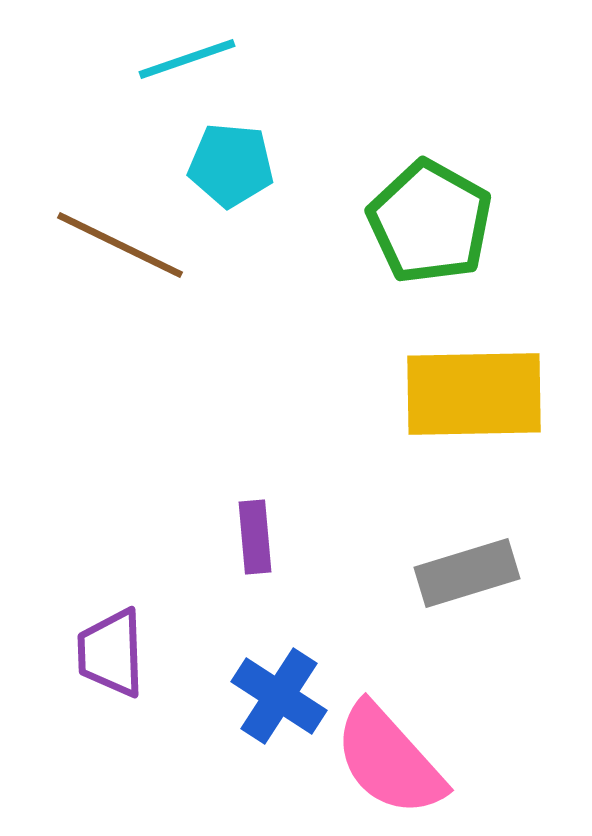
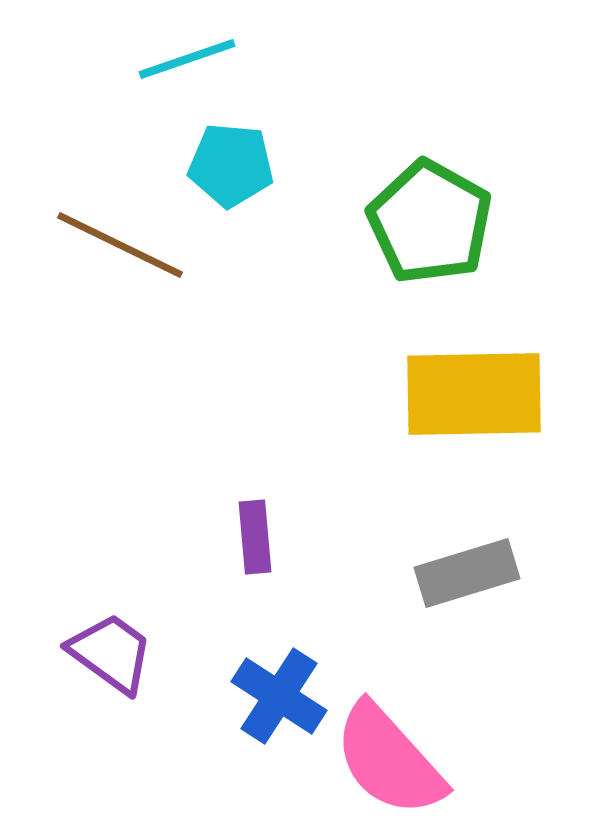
purple trapezoid: rotated 128 degrees clockwise
